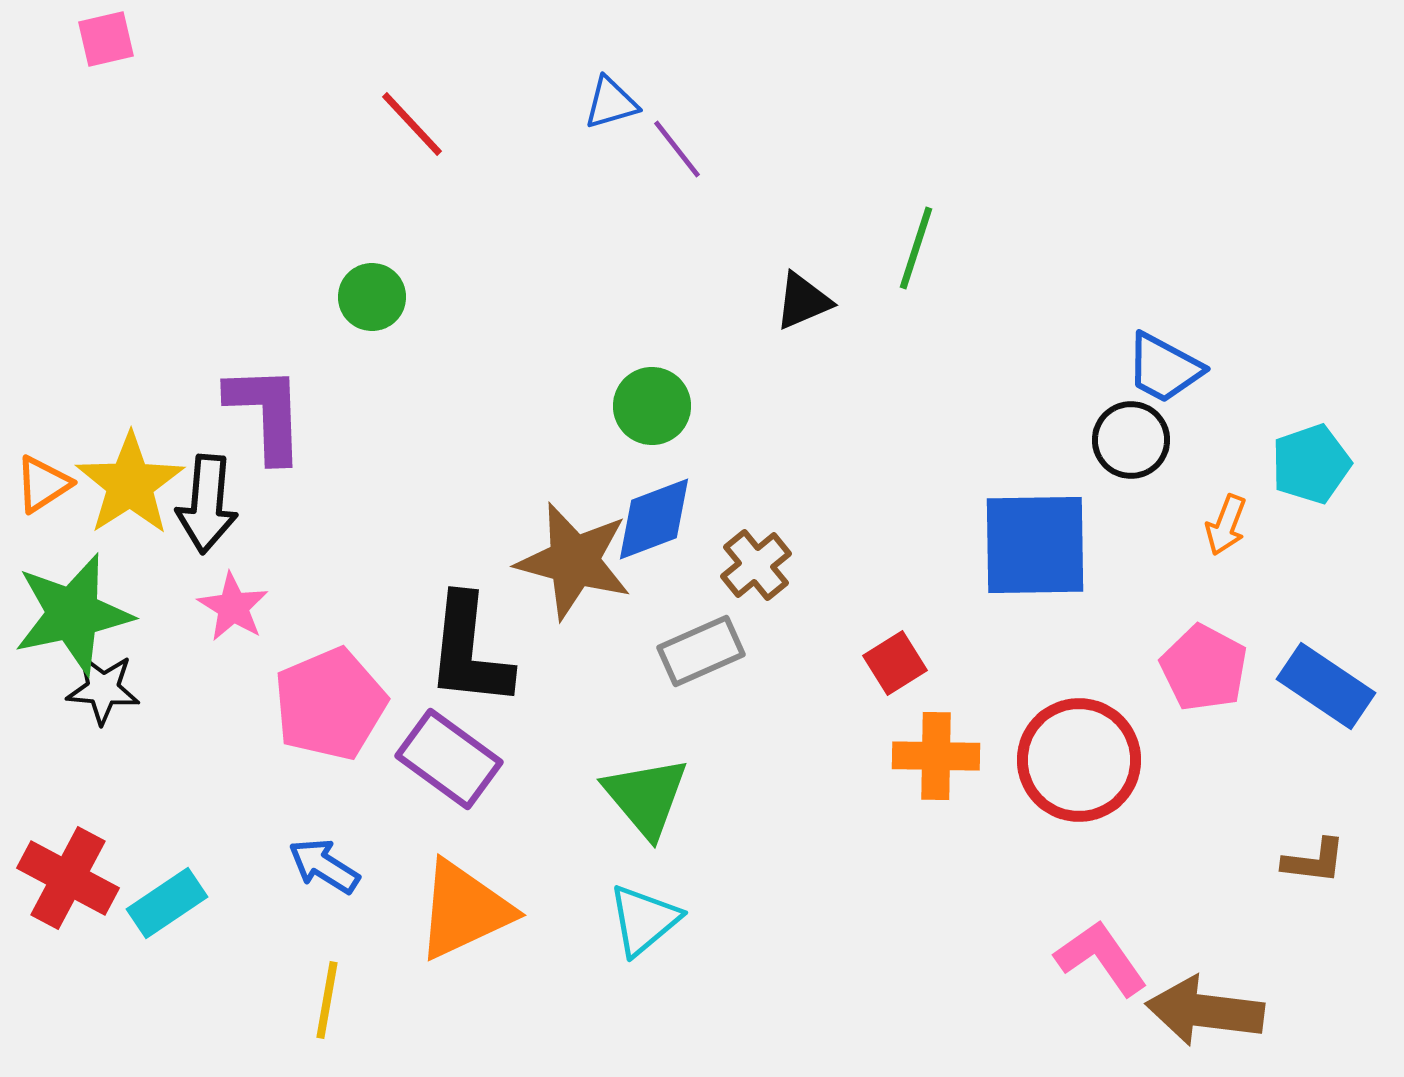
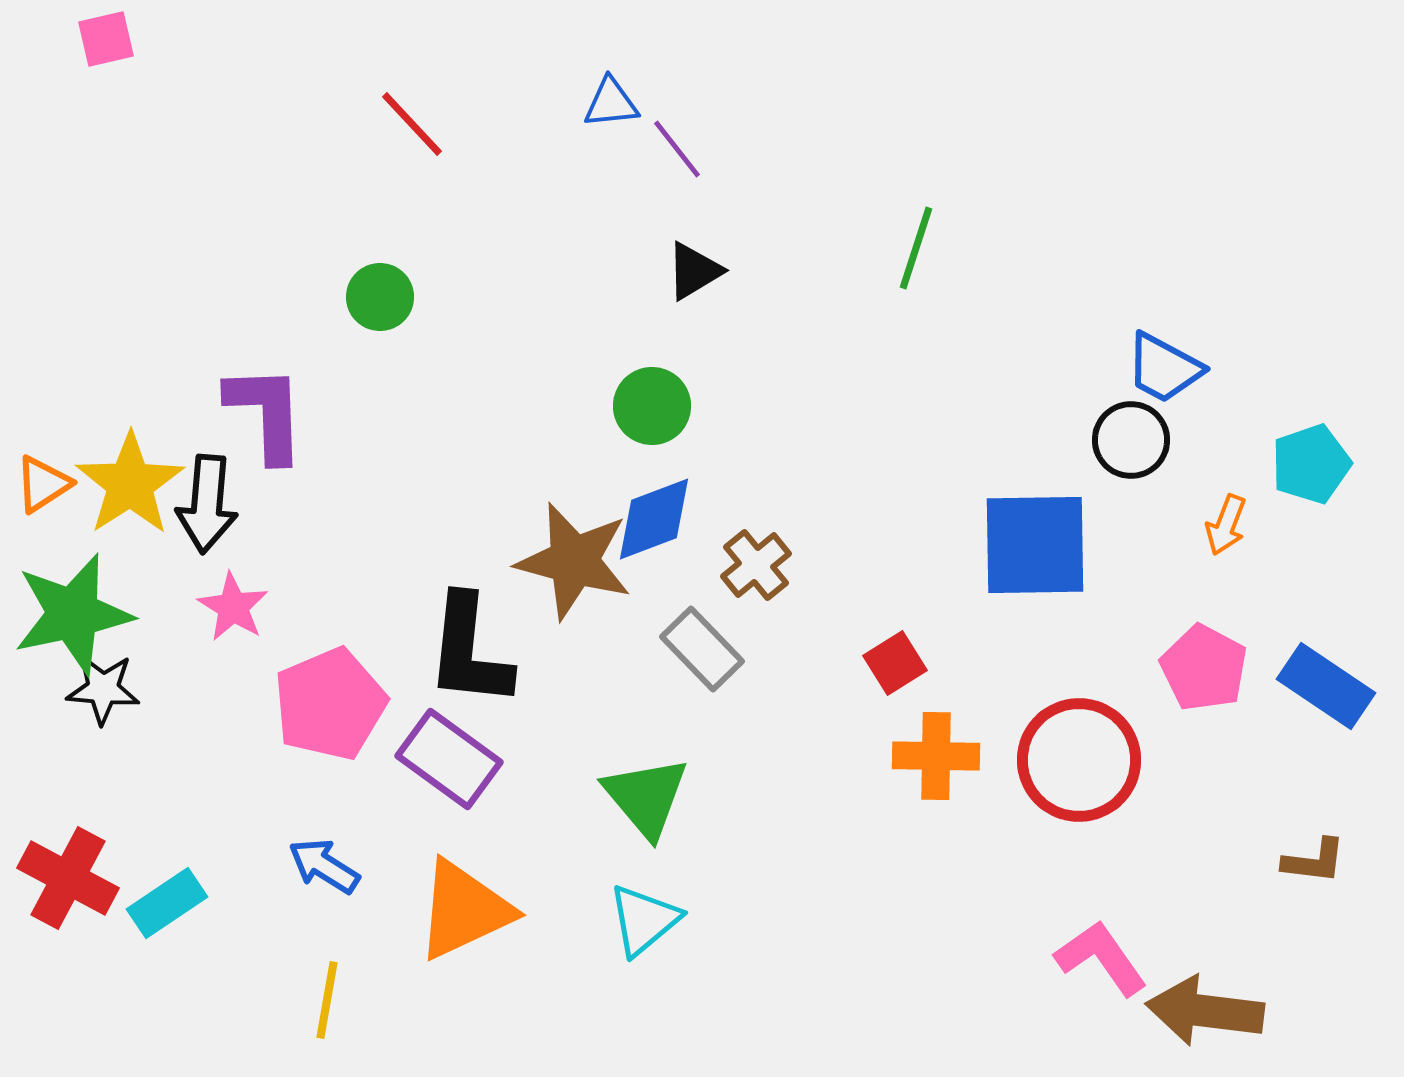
blue triangle at (611, 103): rotated 10 degrees clockwise
green circle at (372, 297): moved 8 px right
black triangle at (803, 301): moved 109 px left, 30 px up; rotated 8 degrees counterclockwise
gray rectangle at (701, 651): moved 1 px right, 2 px up; rotated 70 degrees clockwise
